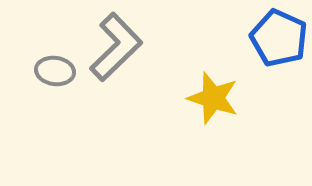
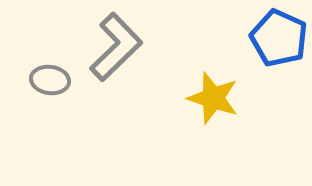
gray ellipse: moved 5 px left, 9 px down
